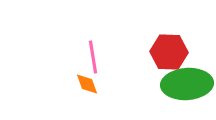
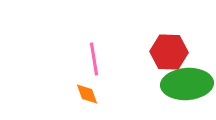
pink line: moved 1 px right, 2 px down
orange diamond: moved 10 px down
